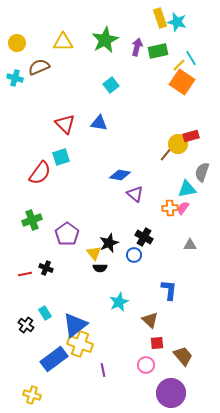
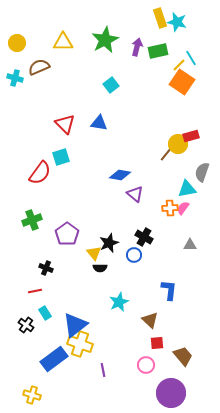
red line at (25, 274): moved 10 px right, 17 px down
